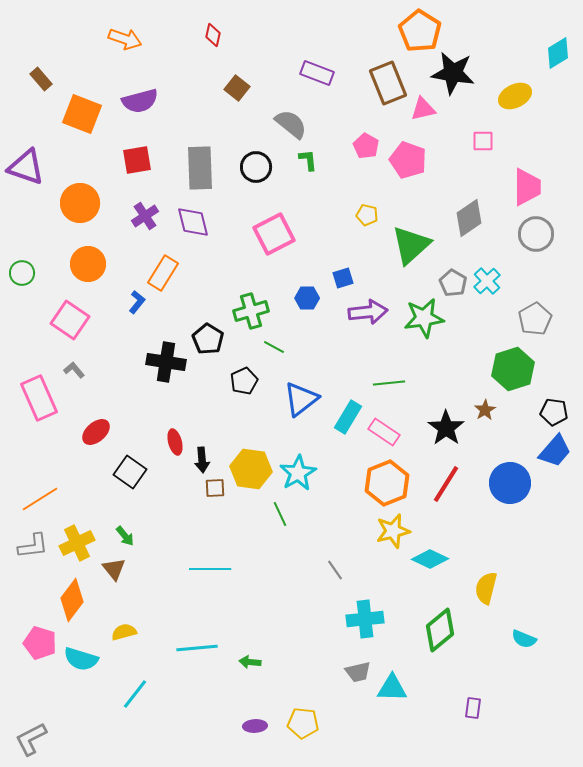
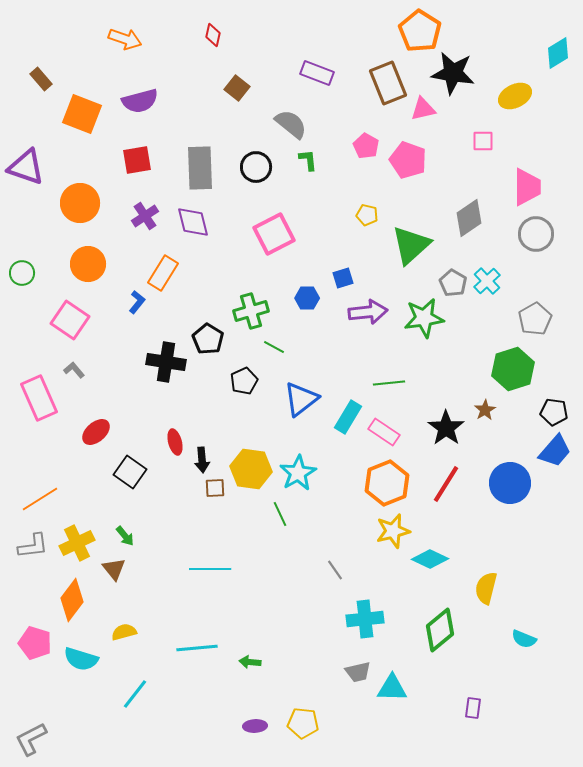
pink pentagon at (40, 643): moved 5 px left
